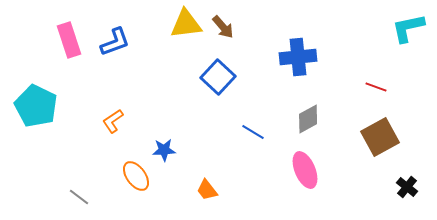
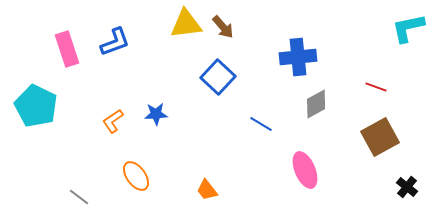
pink rectangle: moved 2 px left, 9 px down
gray diamond: moved 8 px right, 15 px up
blue line: moved 8 px right, 8 px up
blue star: moved 8 px left, 36 px up
